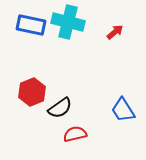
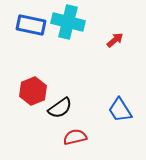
red arrow: moved 8 px down
red hexagon: moved 1 px right, 1 px up
blue trapezoid: moved 3 px left
red semicircle: moved 3 px down
